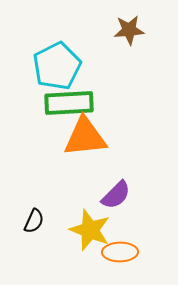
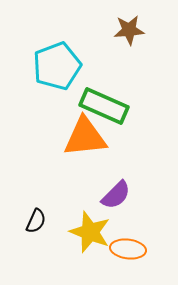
cyan pentagon: rotated 6 degrees clockwise
green rectangle: moved 35 px right, 3 px down; rotated 27 degrees clockwise
black semicircle: moved 2 px right
yellow star: moved 2 px down
orange ellipse: moved 8 px right, 3 px up; rotated 8 degrees clockwise
